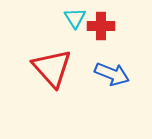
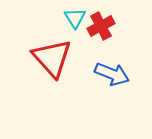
red cross: rotated 28 degrees counterclockwise
red triangle: moved 10 px up
